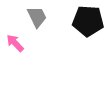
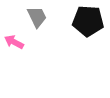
pink arrow: moved 1 px left, 1 px up; rotated 18 degrees counterclockwise
